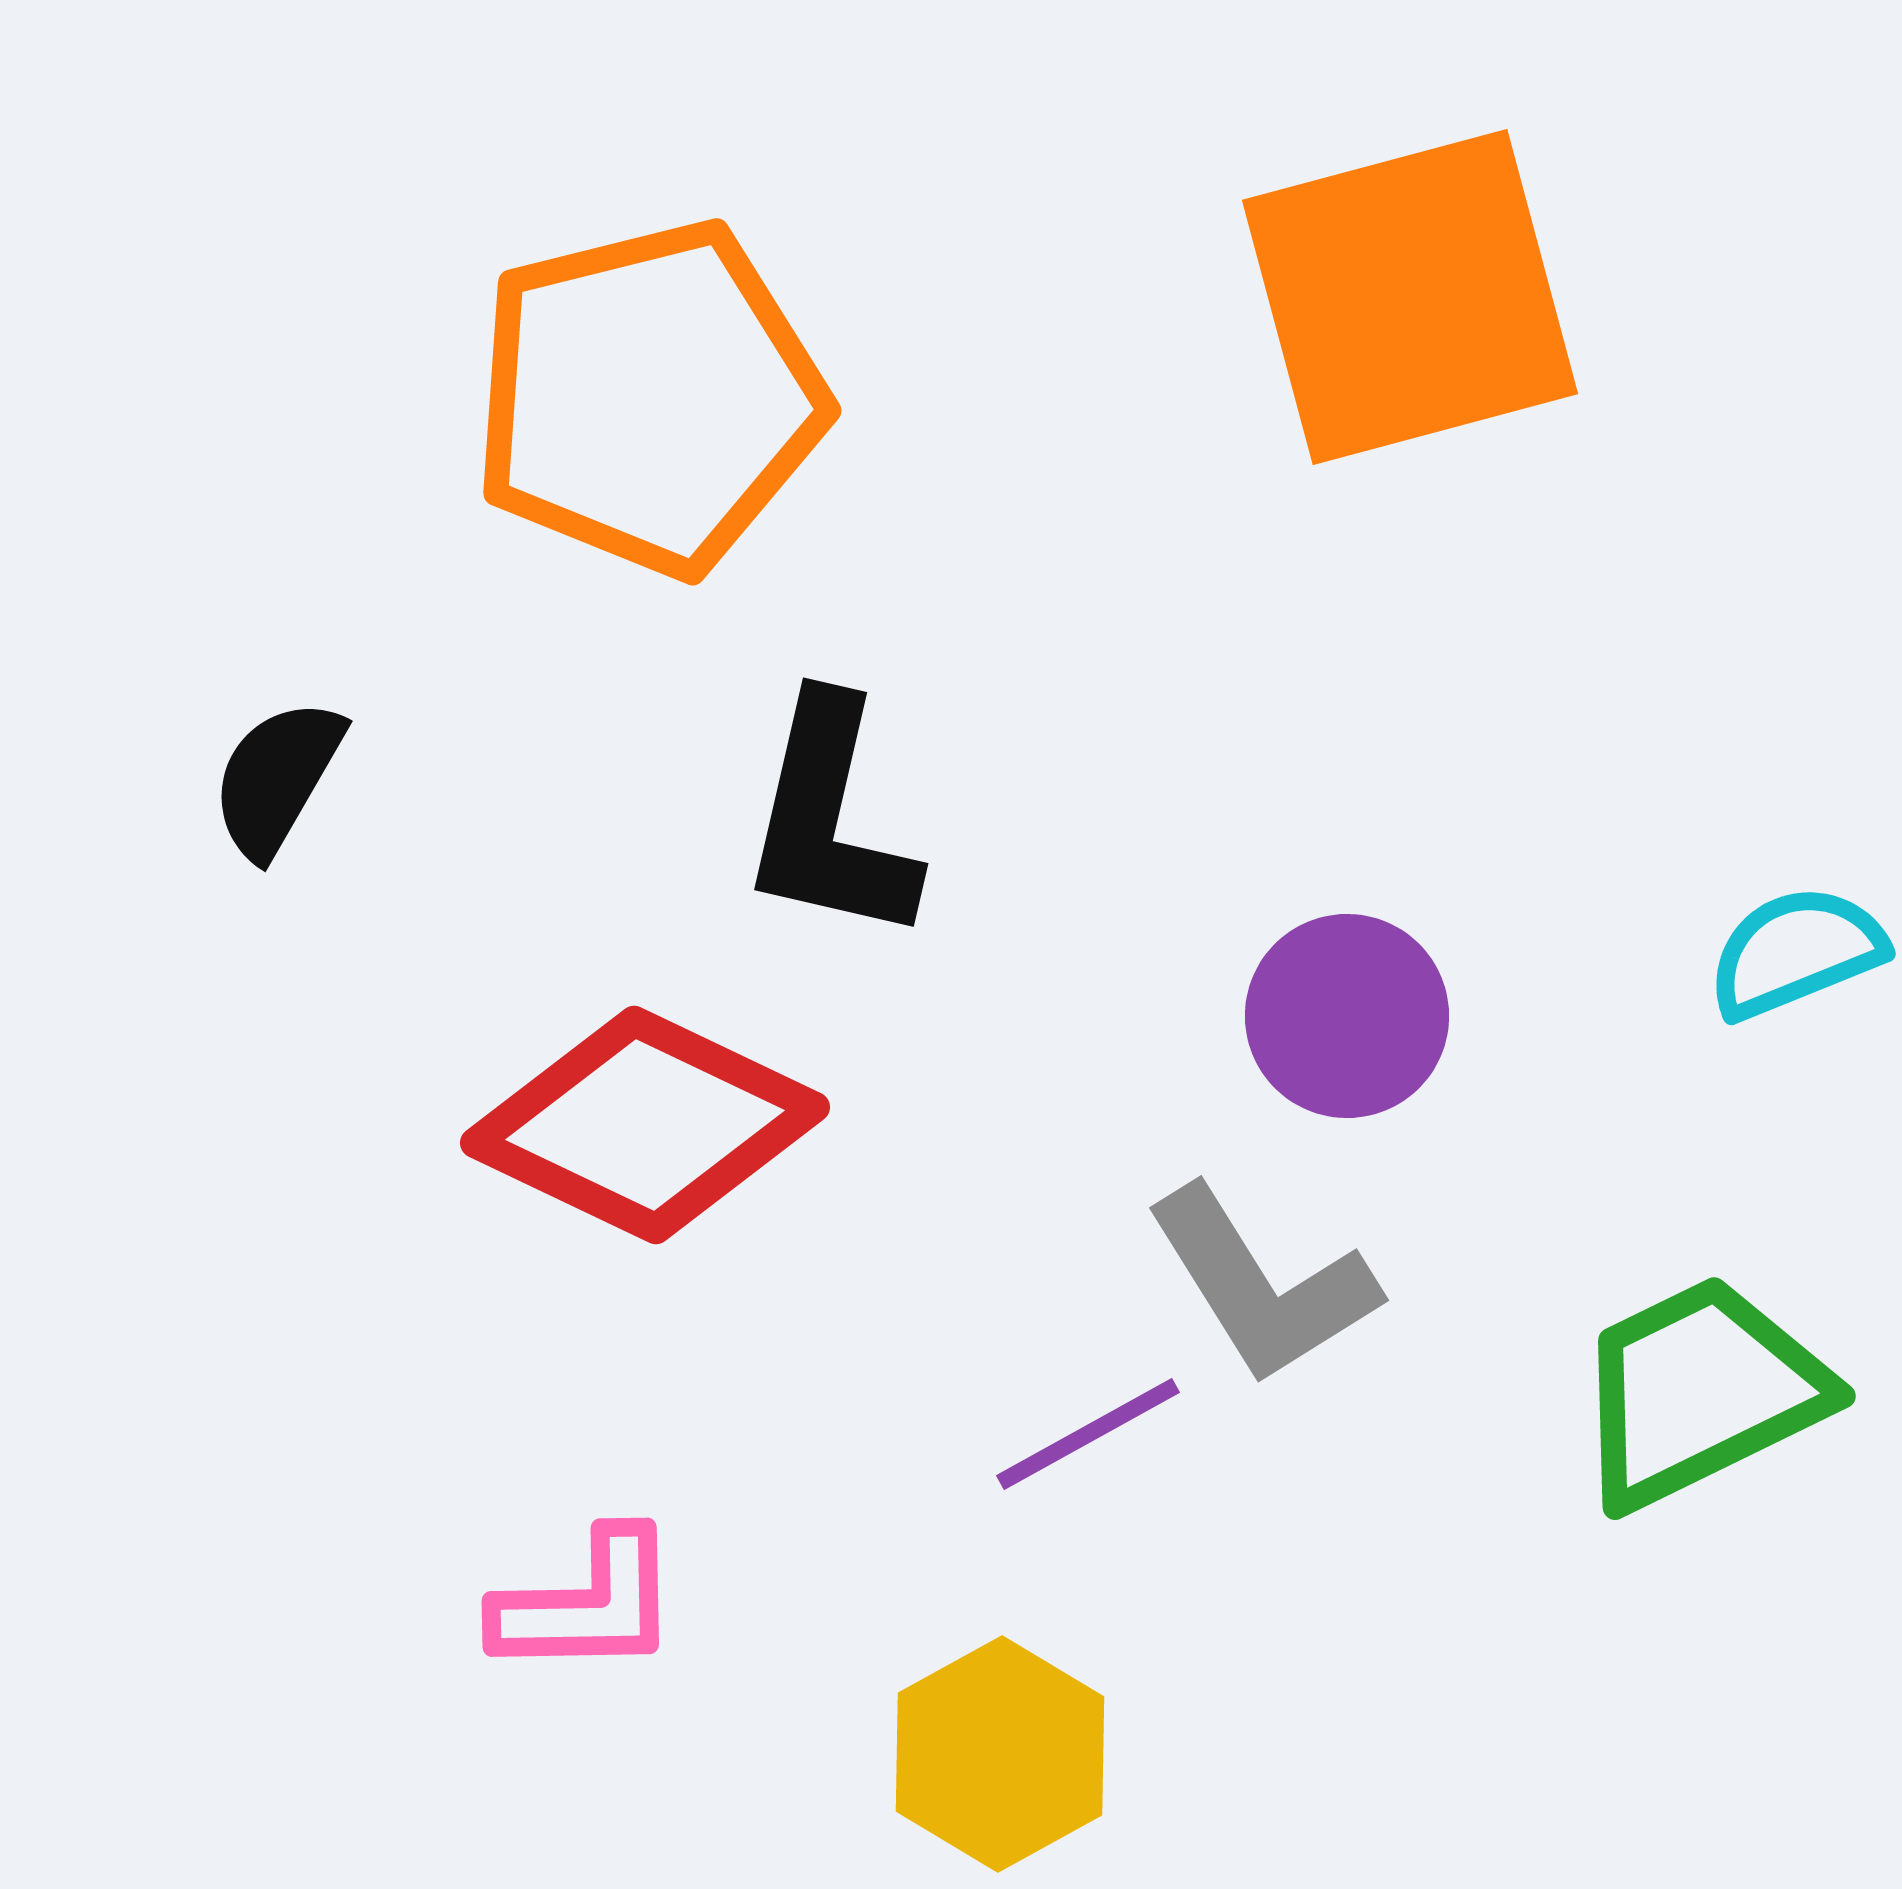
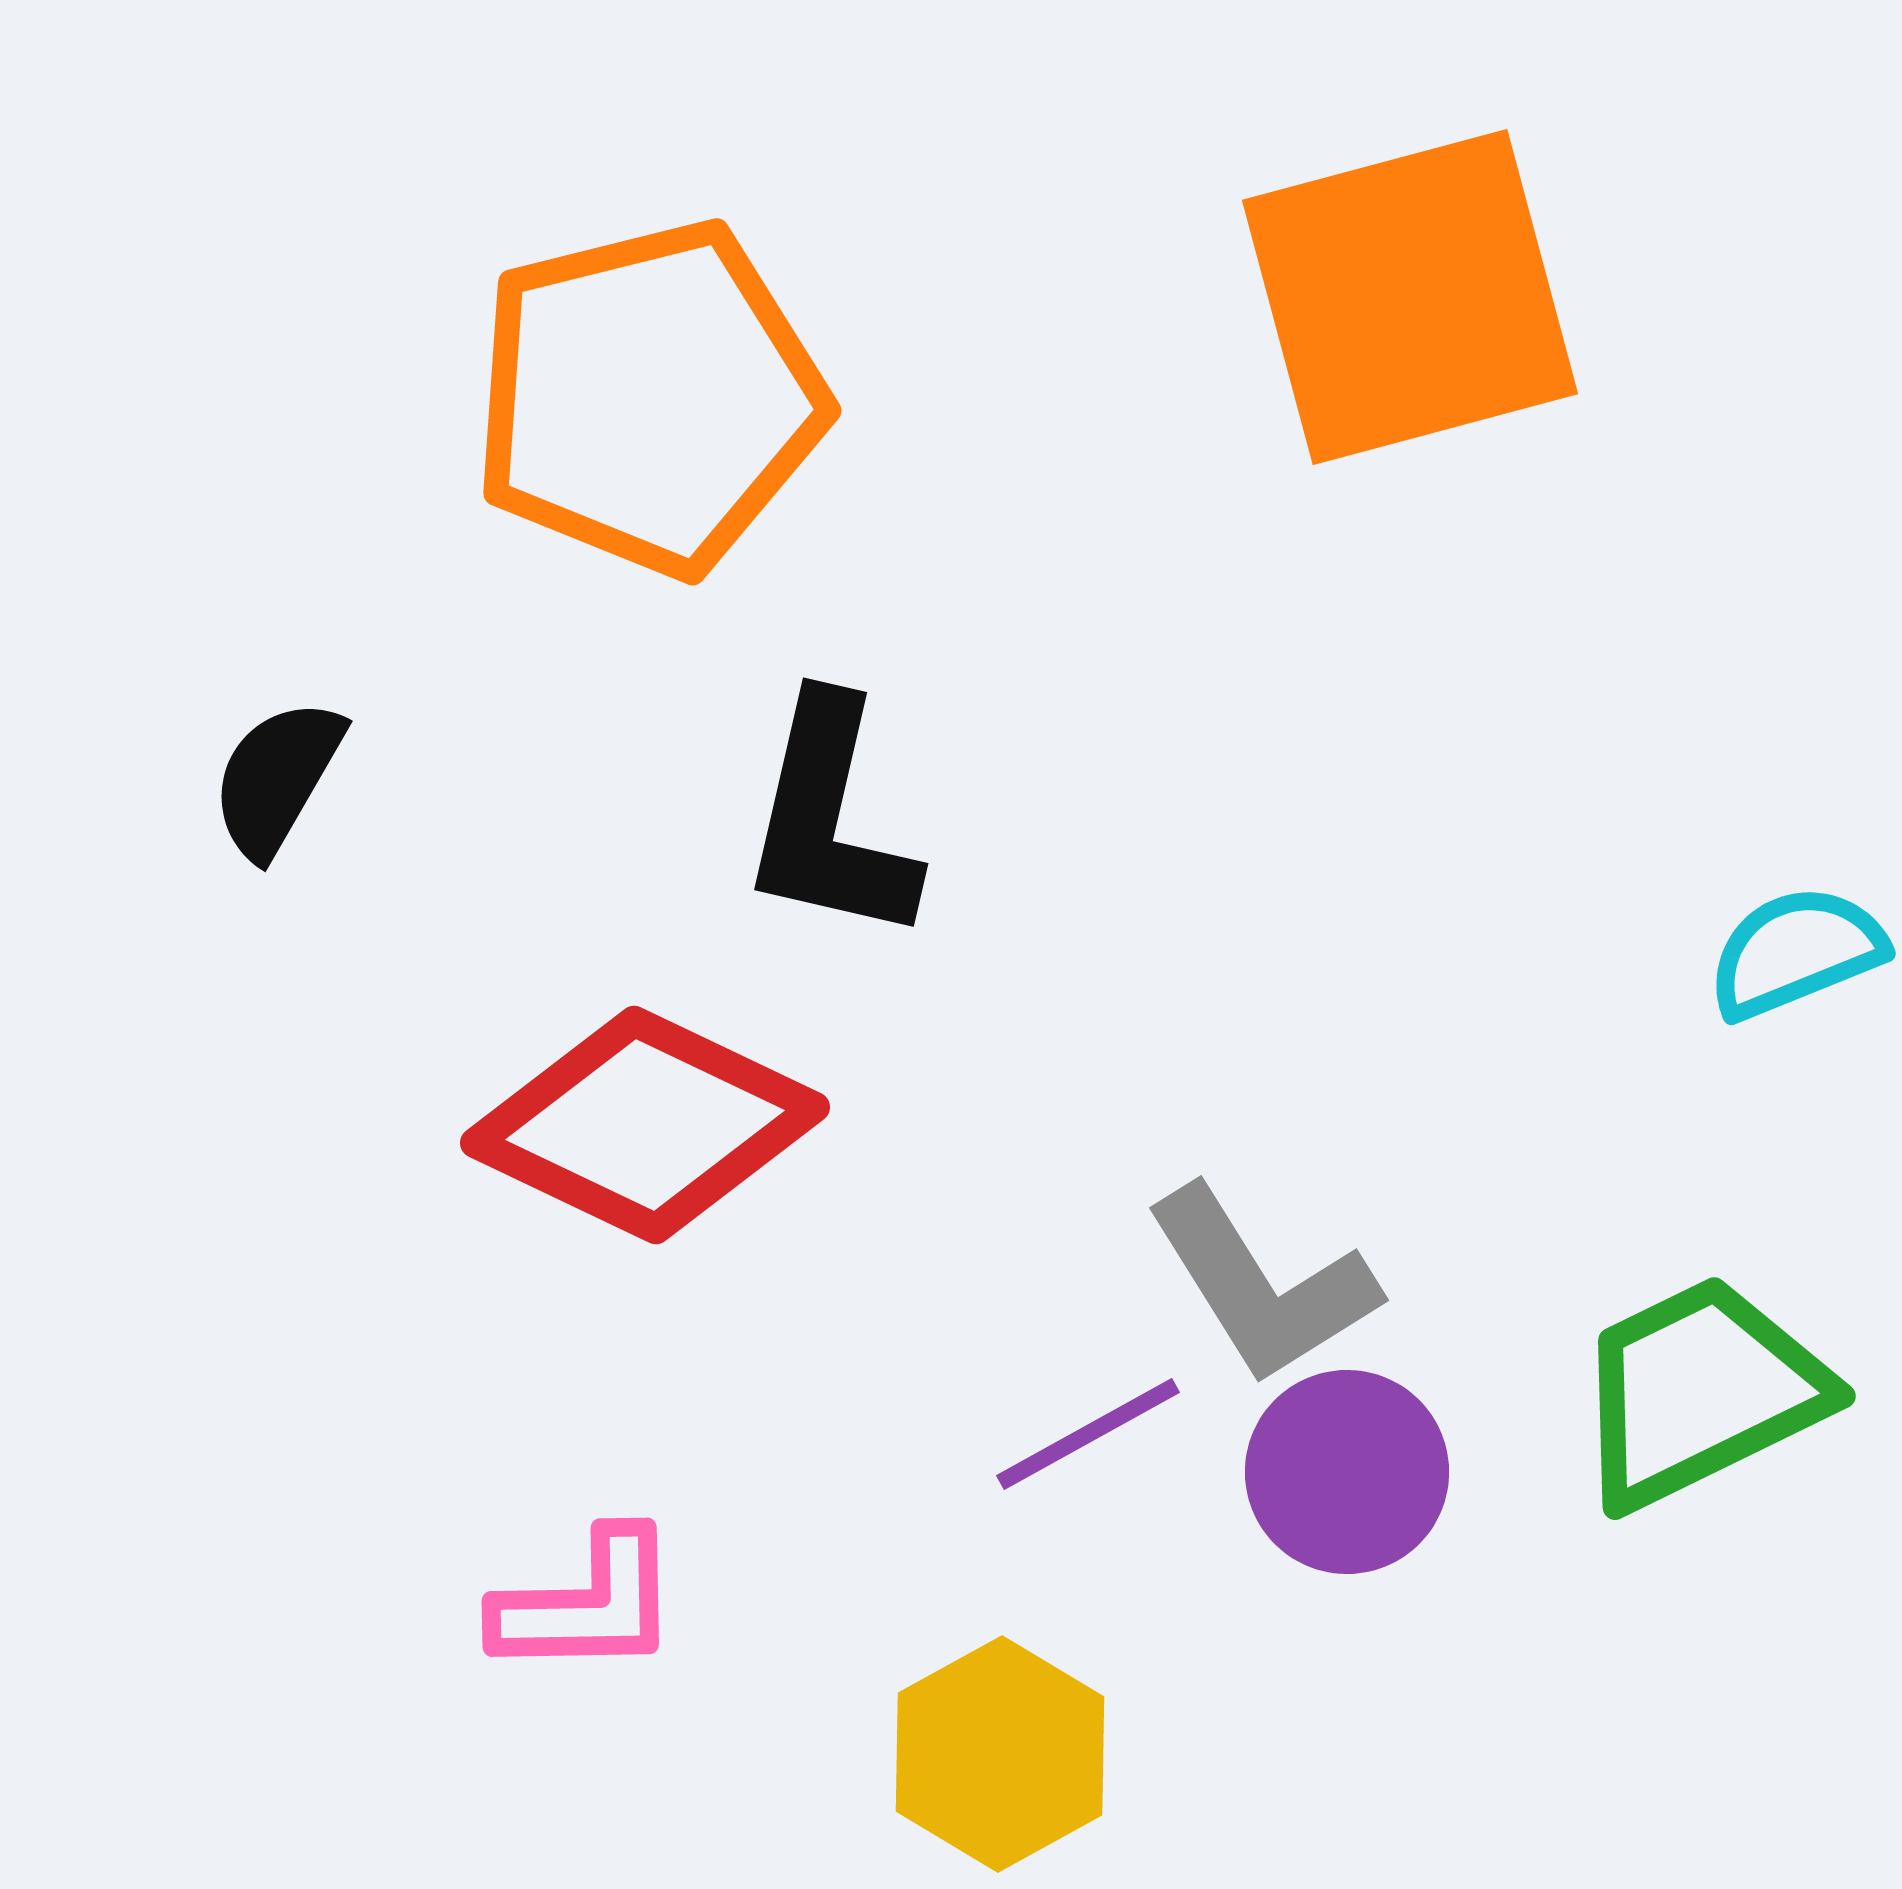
purple circle: moved 456 px down
